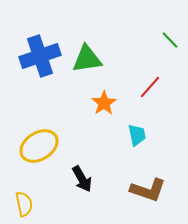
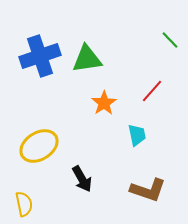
red line: moved 2 px right, 4 px down
